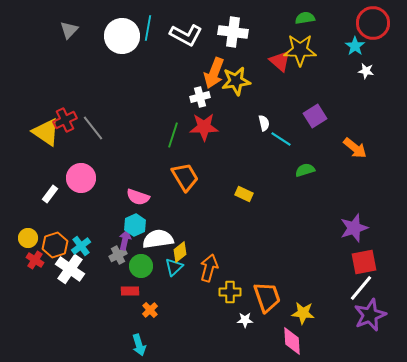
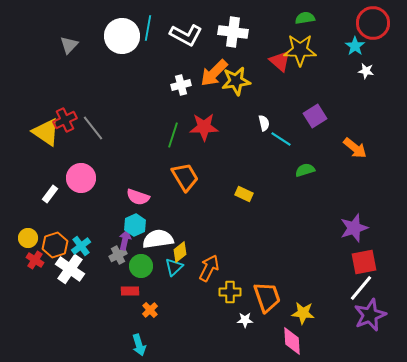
gray triangle at (69, 30): moved 15 px down
orange arrow at (214, 73): rotated 24 degrees clockwise
white cross at (200, 97): moved 19 px left, 12 px up
orange arrow at (209, 268): rotated 12 degrees clockwise
